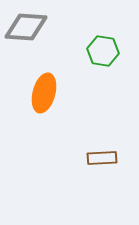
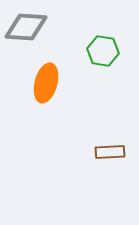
orange ellipse: moved 2 px right, 10 px up
brown rectangle: moved 8 px right, 6 px up
